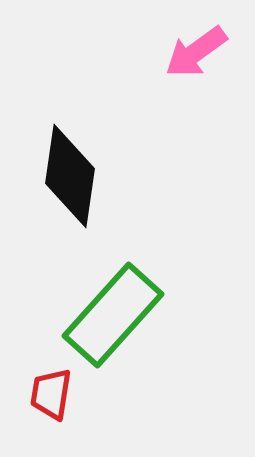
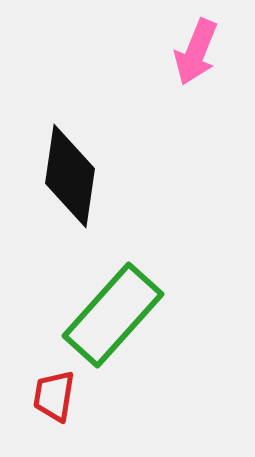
pink arrow: rotated 32 degrees counterclockwise
red trapezoid: moved 3 px right, 2 px down
